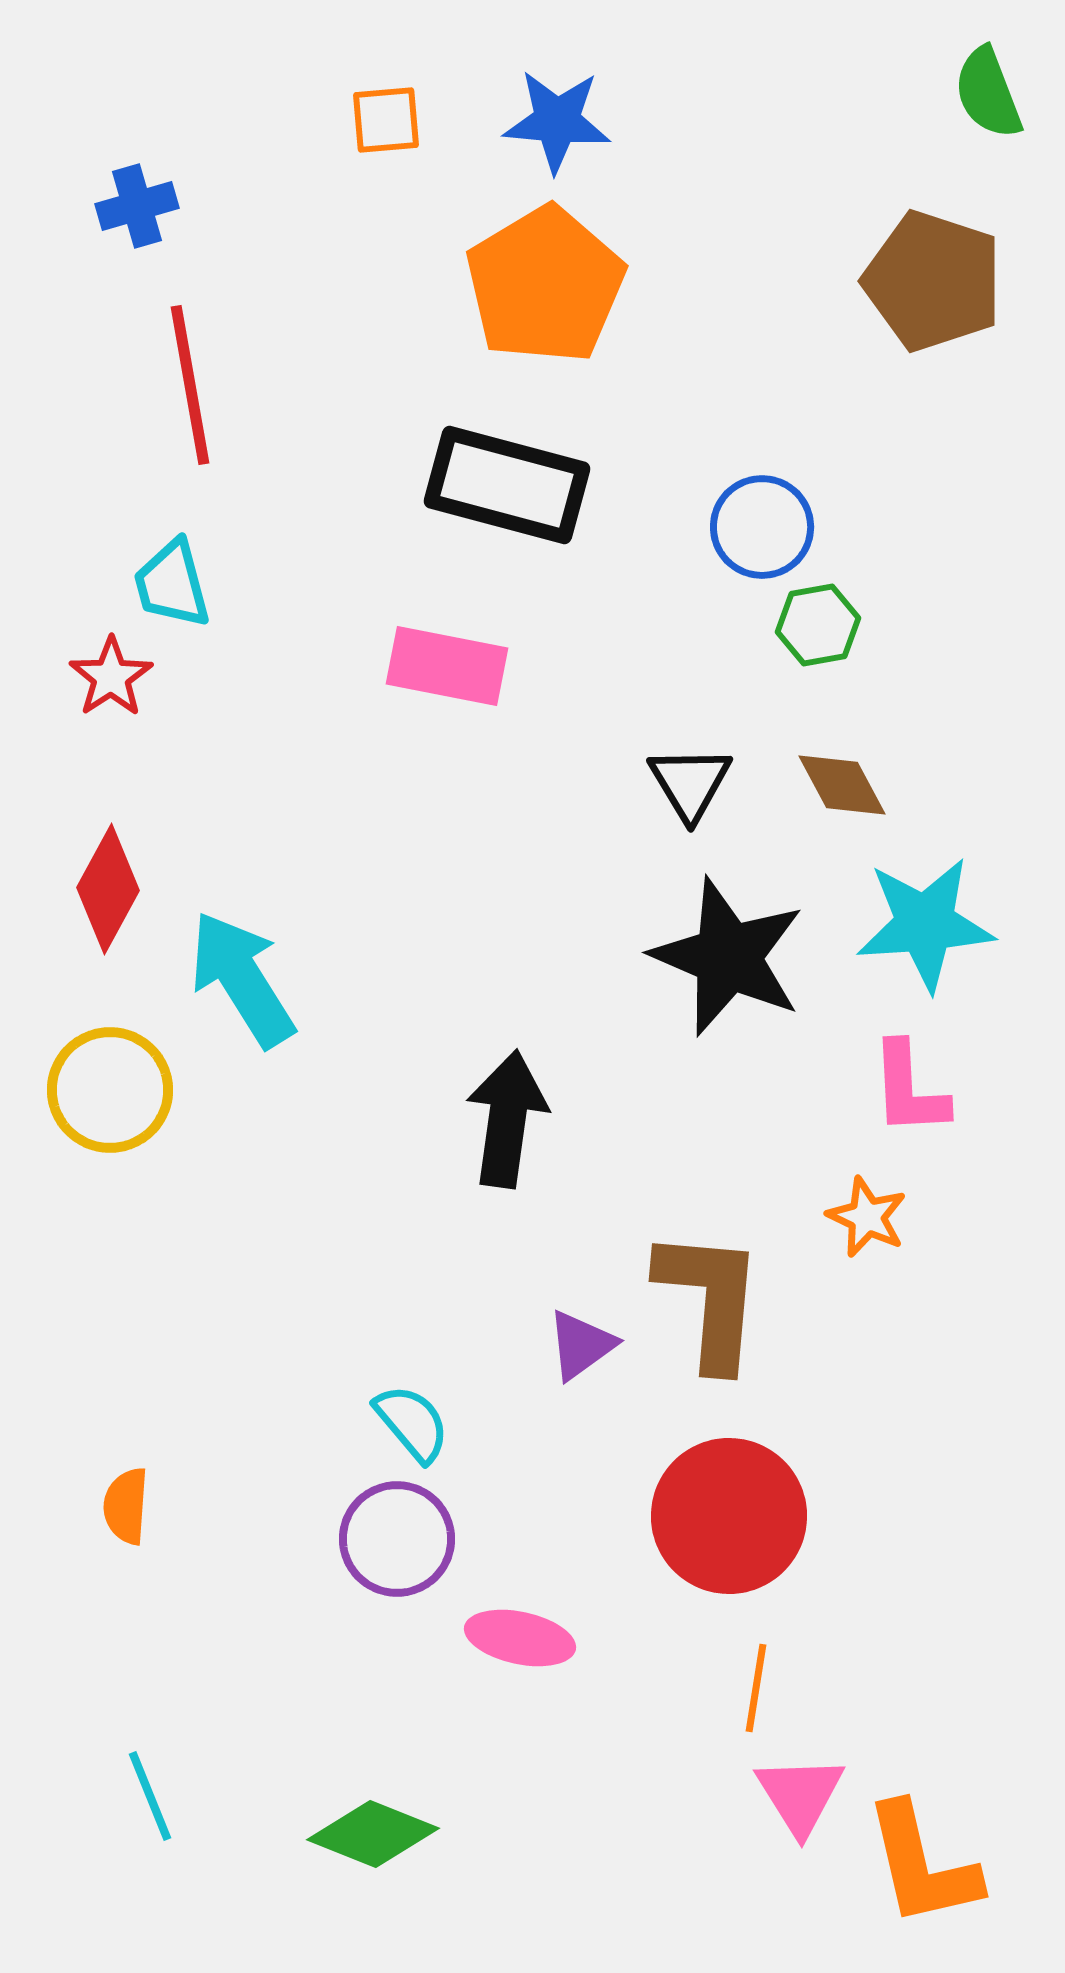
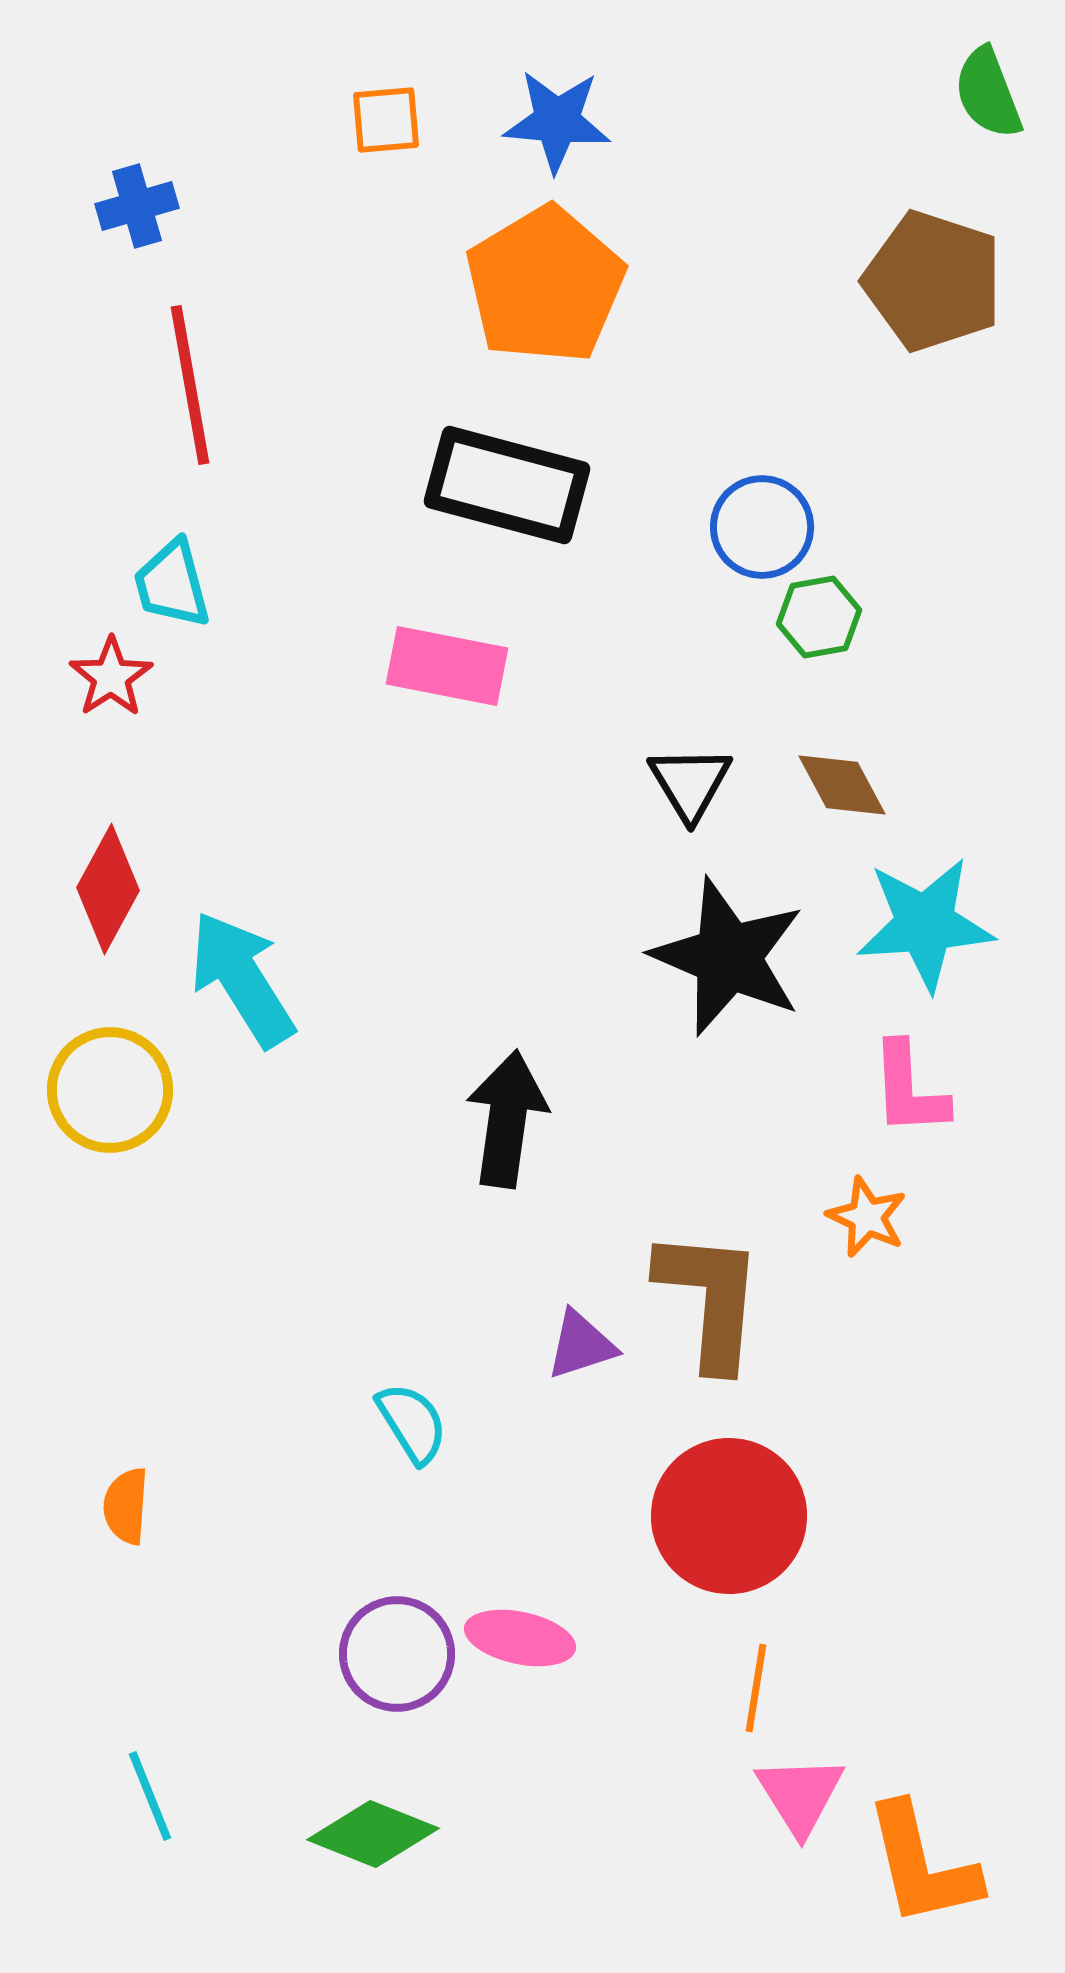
green hexagon: moved 1 px right, 8 px up
purple triangle: rotated 18 degrees clockwise
cyan semicircle: rotated 8 degrees clockwise
purple circle: moved 115 px down
